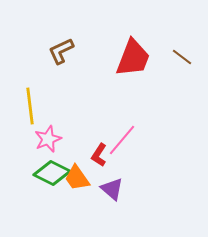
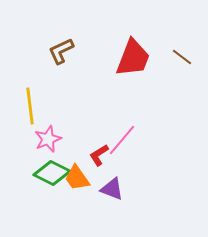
red L-shape: rotated 25 degrees clockwise
purple triangle: rotated 20 degrees counterclockwise
